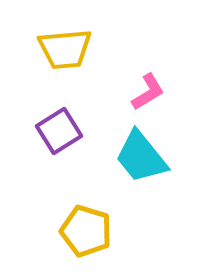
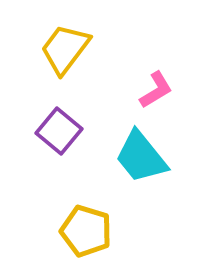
yellow trapezoid: rotated 132 degrees clockwise
pink L-shape: moved 8 px right, 2 px up
purple square: rotated 18 degrees counterclockwise
